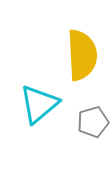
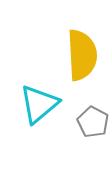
gray pentagon: rotated 28 degrees counterclockwise
